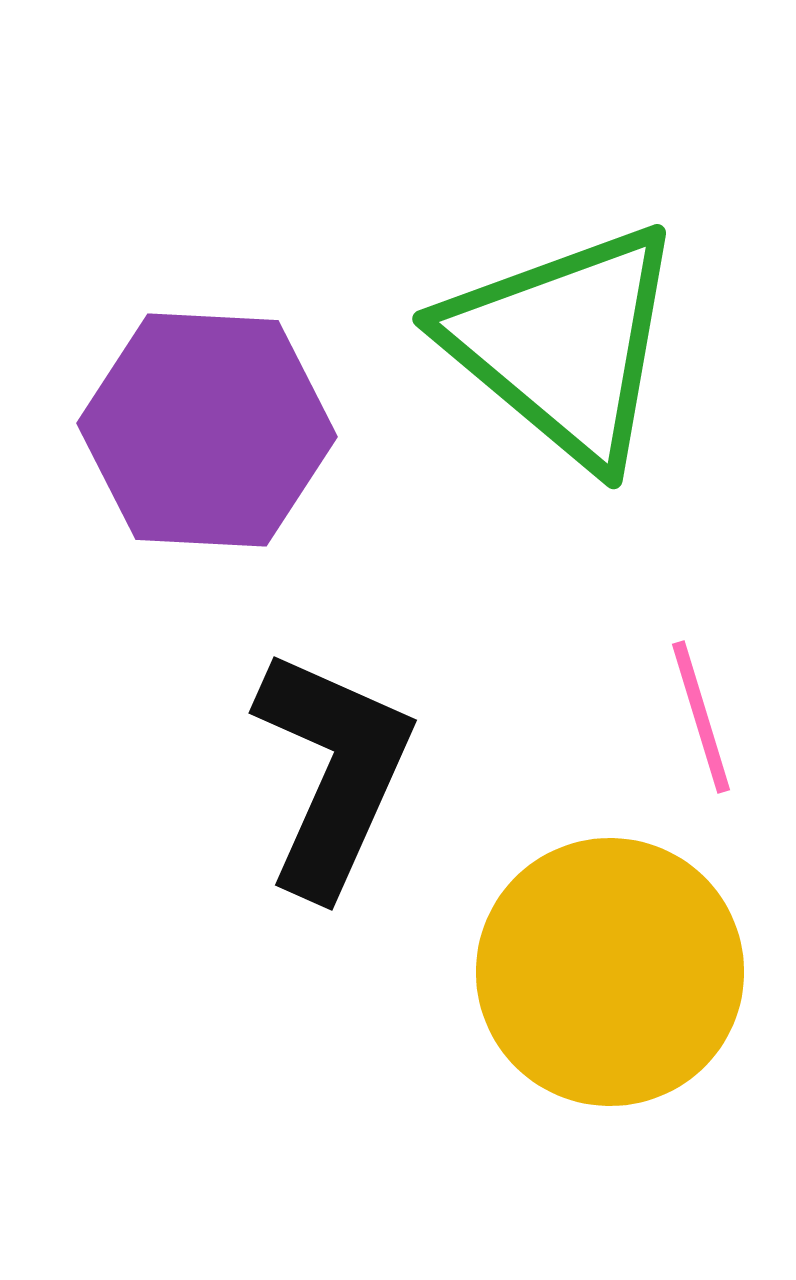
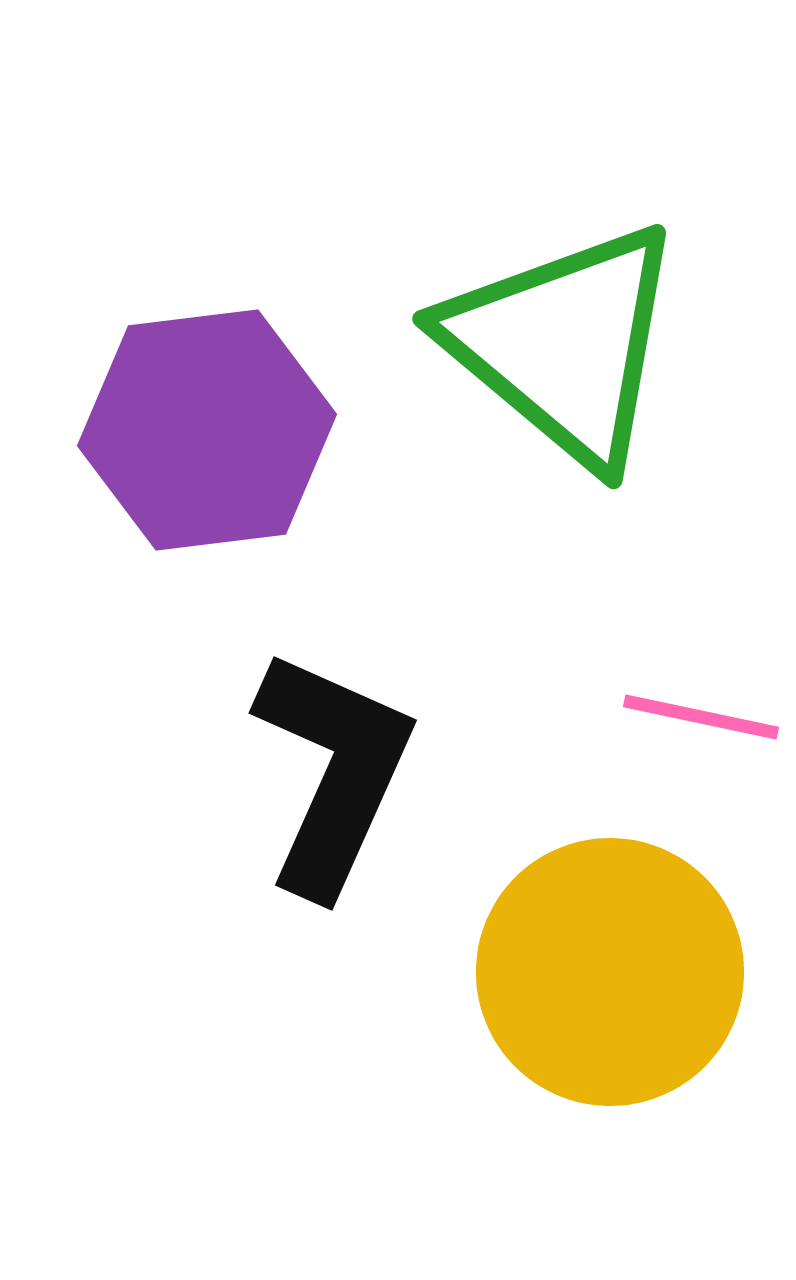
purple hexagon: rotated 10 degrees counterclockwise
pink line: rotated 61 degrees counterclockwise
